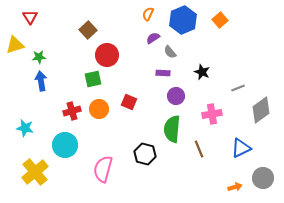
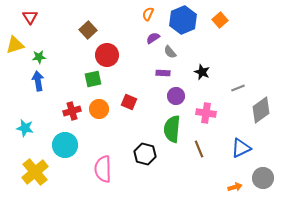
blue arrow: moved 3 px left
pink cross: moved 6 px left, 1 px up; rotated 18 degrees clockwise
pink semicircle: rotated 16 degrees counterclockwise
